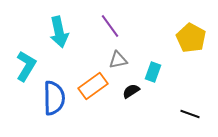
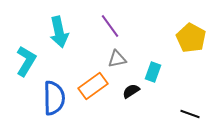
gray triangle: moved 1 px left, 1 px up
cyan L-shape: moved 5 px up
